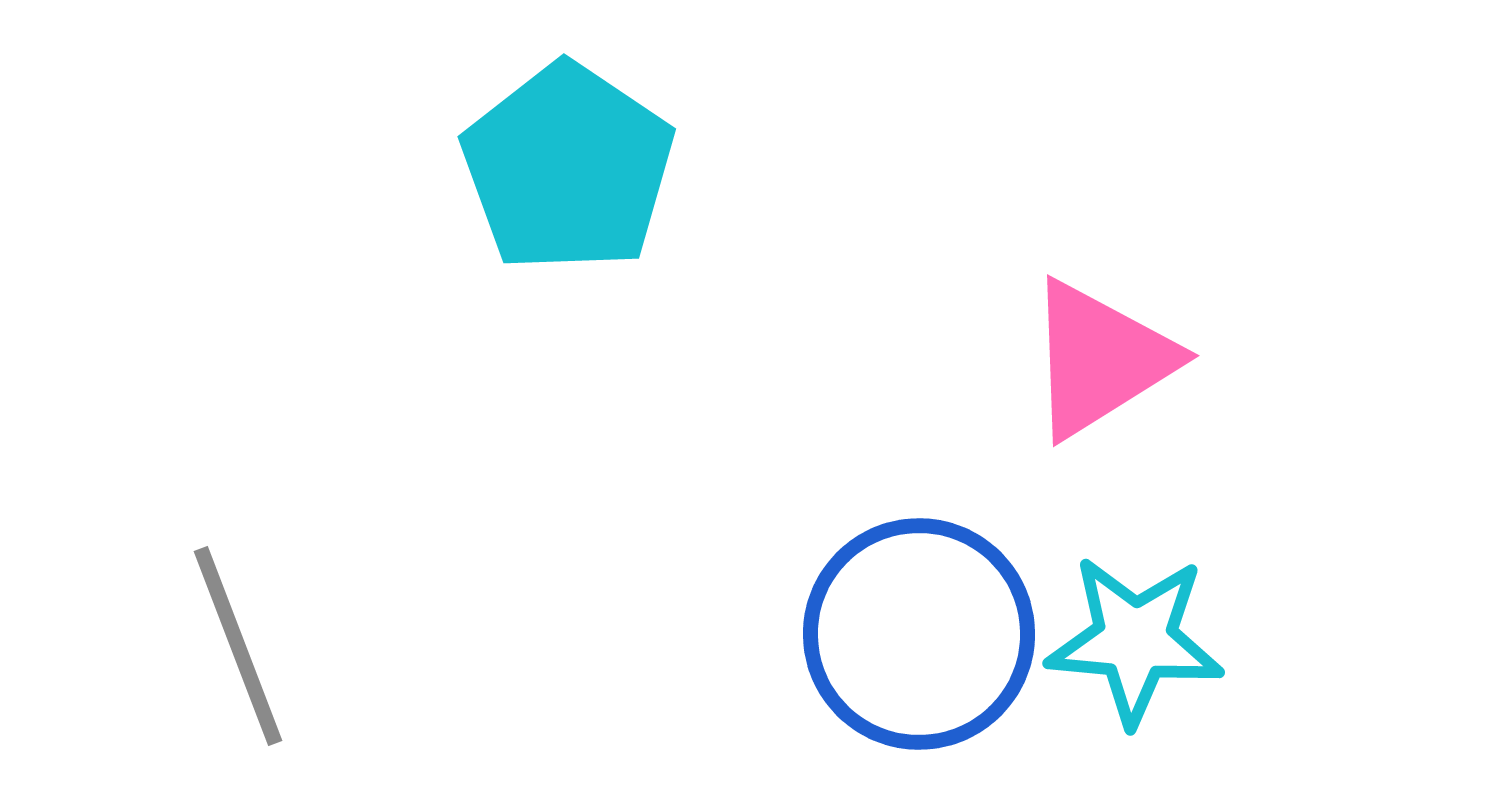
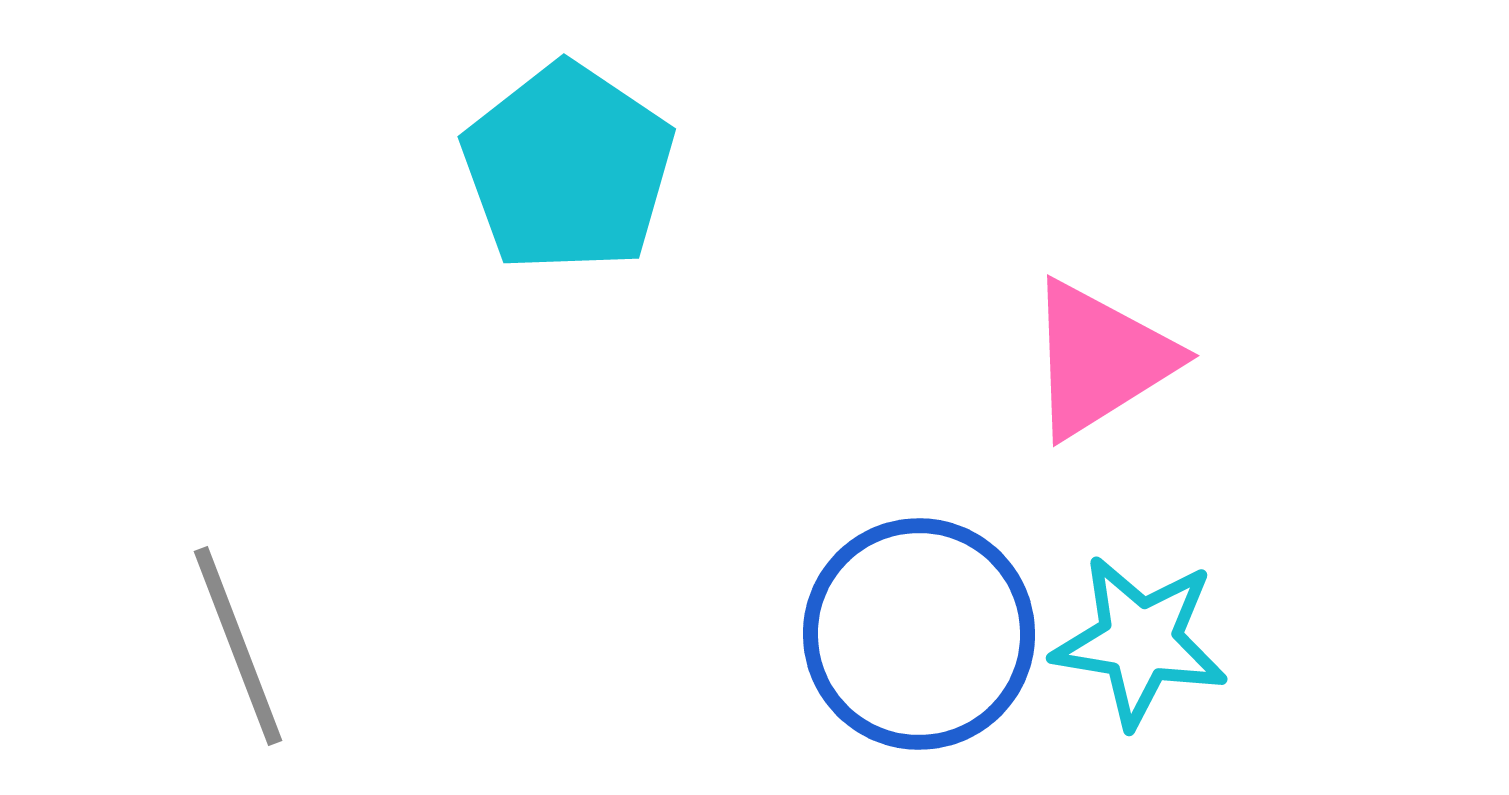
cyan star: moved 5 px right, 1 px down; rotated 4 degrees clockwise
